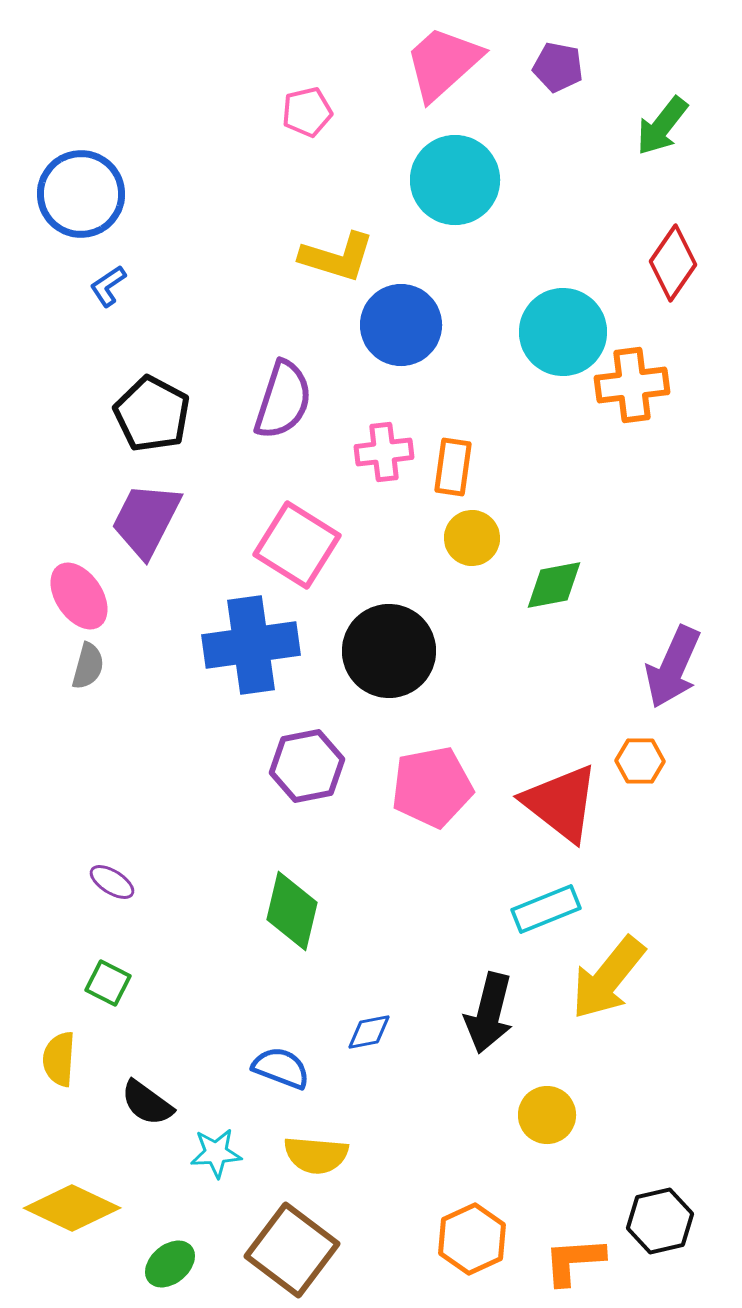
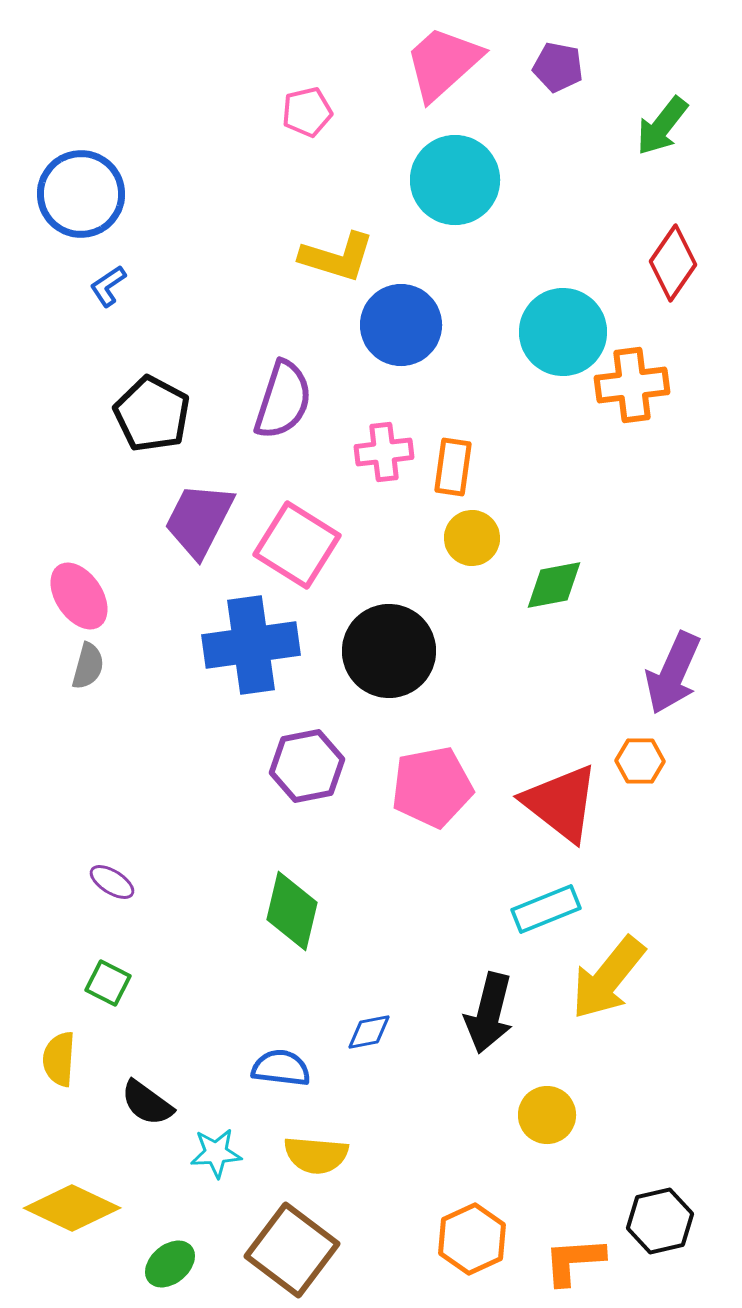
purple trapezoid at (146, 520): moved 53 px right
purple arrow at (673, 667): moved 6 px down
blue semicircle at (281, 1068): rotated 14 degrees counterclockwise
